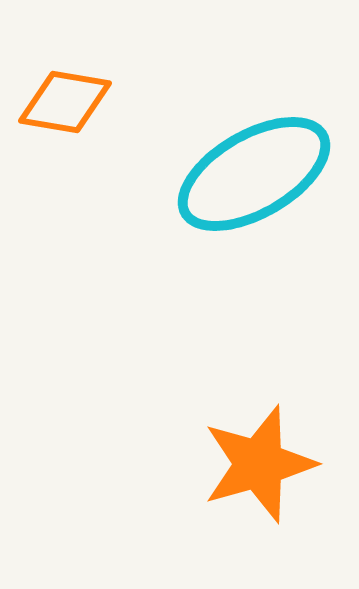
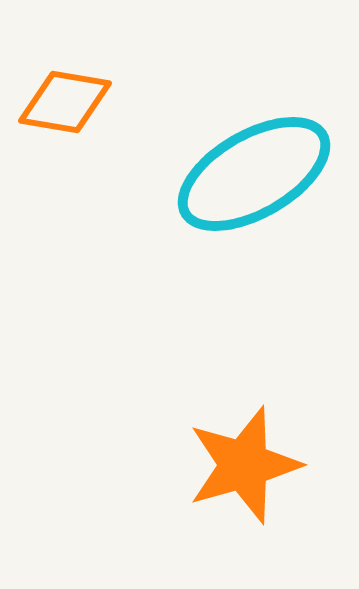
orange star: moved 15 px left, 1 px down
